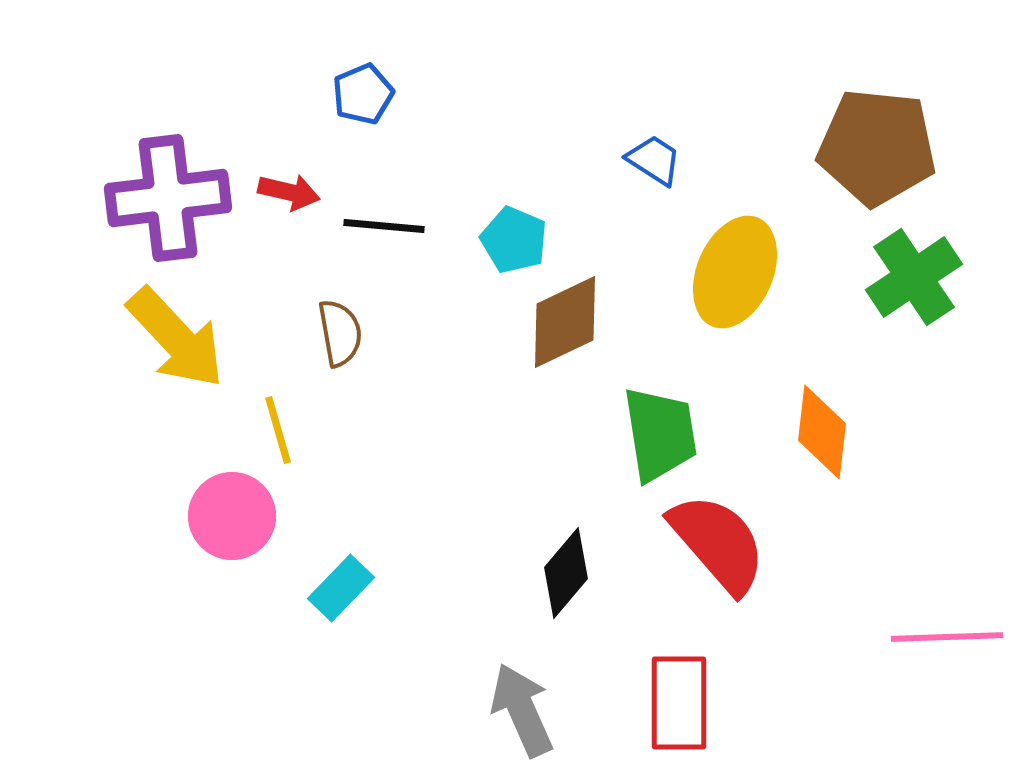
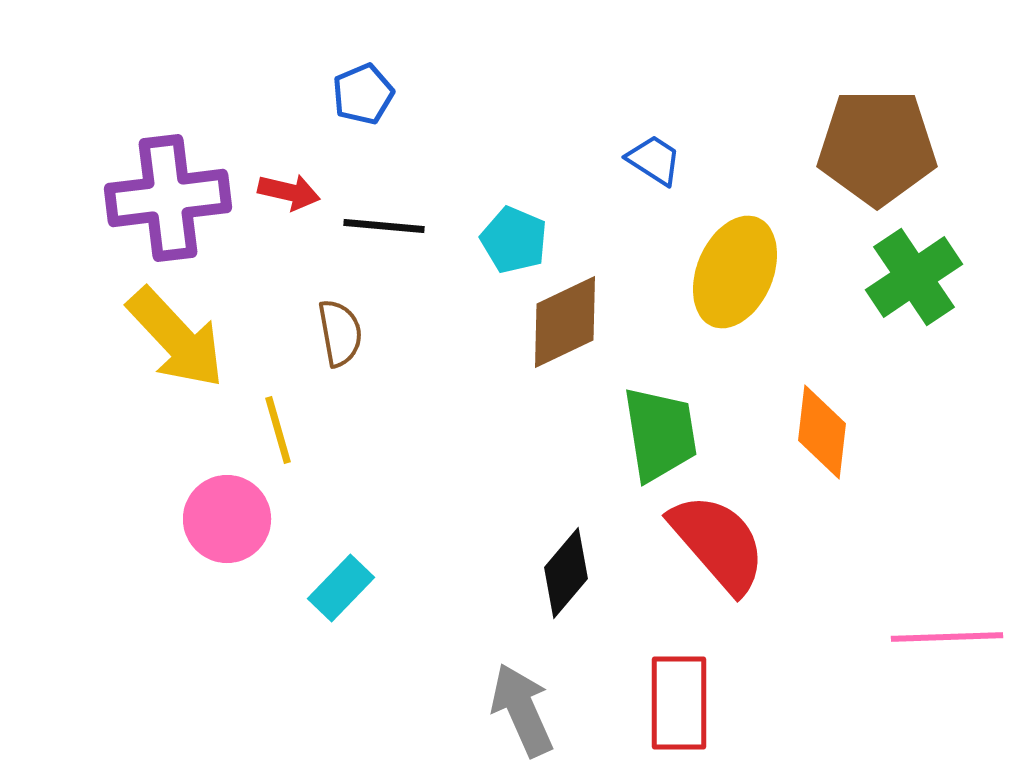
brown pentagon: rotated 6 degrees counterclockwise
pink circle: moved 5 px left, 3 px down
